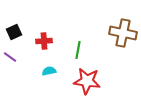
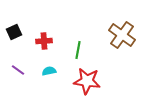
brown cross: moved 1 px left, 2 px down; rotated 24 degrees clockwise
purple line: moved 8 px right, 13 px down
